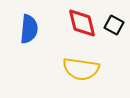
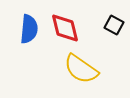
red diamond: moved 17 px left, 5 px down
yellow semicircle: rotated 27 degrees clockwise
